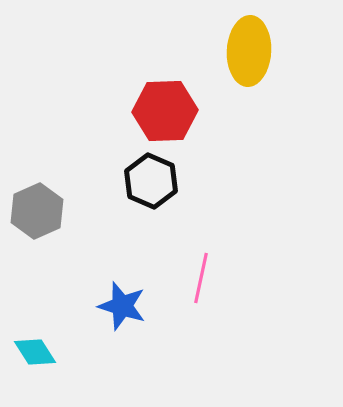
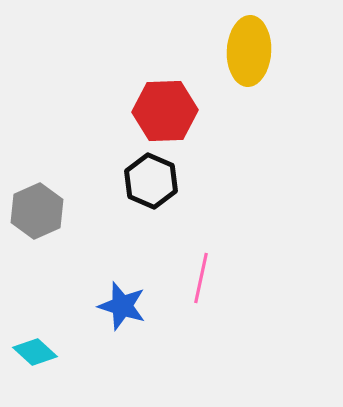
cyan diamond: rotated 15 degrees counterclockwise
